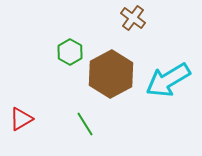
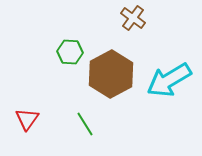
green hexagon: rotated 25 degrees counterclockwise
cyan arrow: moved 1 px right
red triangle: moved 6 px right; rotated 25 degrees counterclockwise
